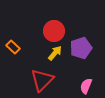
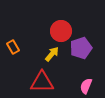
red circle: moved 7 px right
orange rectangle: rotated 16 degrees clockwise
yellow arrow: moved 3 px left, 1 px down
red triangle: moved 2 px down; rotated 45 degrees clockwise
